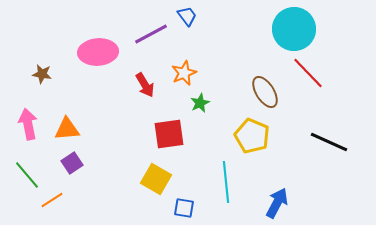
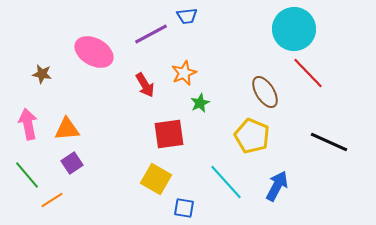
blue trapezoid: rotated 120 degrees clockwise
pink ellipse: moved 4 px left; rotated 33 degrees clockwise
cyan line: rotated 36 degrees counterclockwise
blue arrow: moved 17 px up
